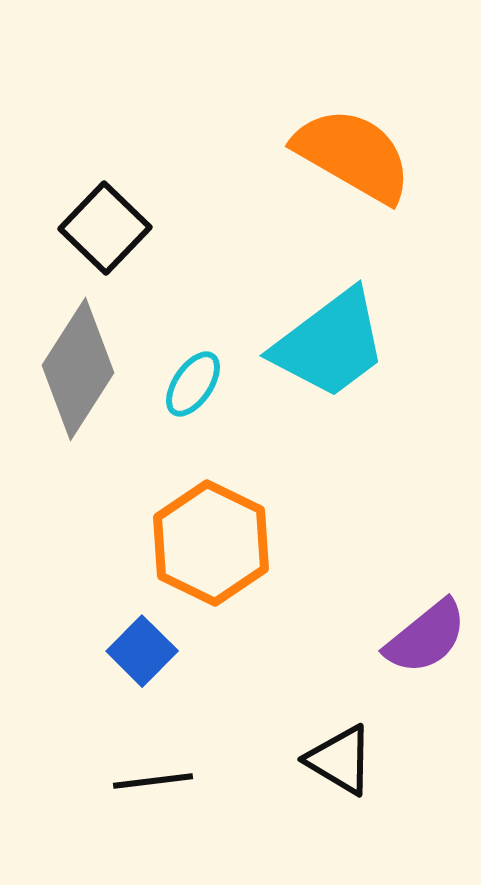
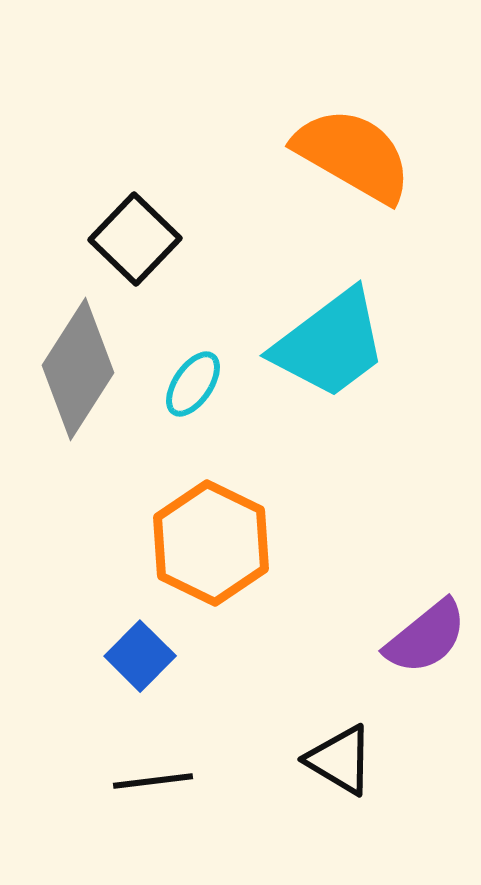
black square: moved 30 px right, 11 px down
blue square: moved 2 px left, 5 px down
